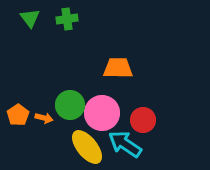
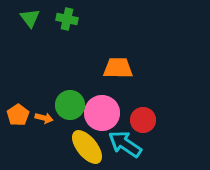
green cross: rotated 20 degrees clockwise
